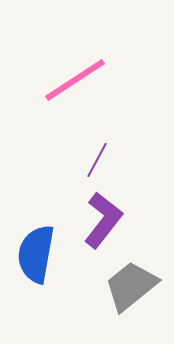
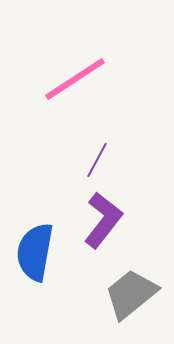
pink line: moved 1 px up
blue semicircle: moved 1 px left, 2 px up
gray trapezoid: moved 8 px down
